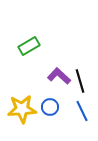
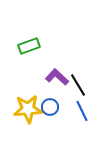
green rectangle: rotated 10 degrees clockwise
purple L-shape: moved 2 px left, 1 px down
black line: moved 2 px left, 4 px down; rotated 15 degrees counterclockwise
yellow star: moved 6 px right
